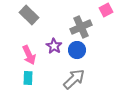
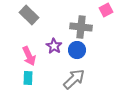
gray cross: rotated 30 degrees clockwise
pink arrow: moved 1 px down
